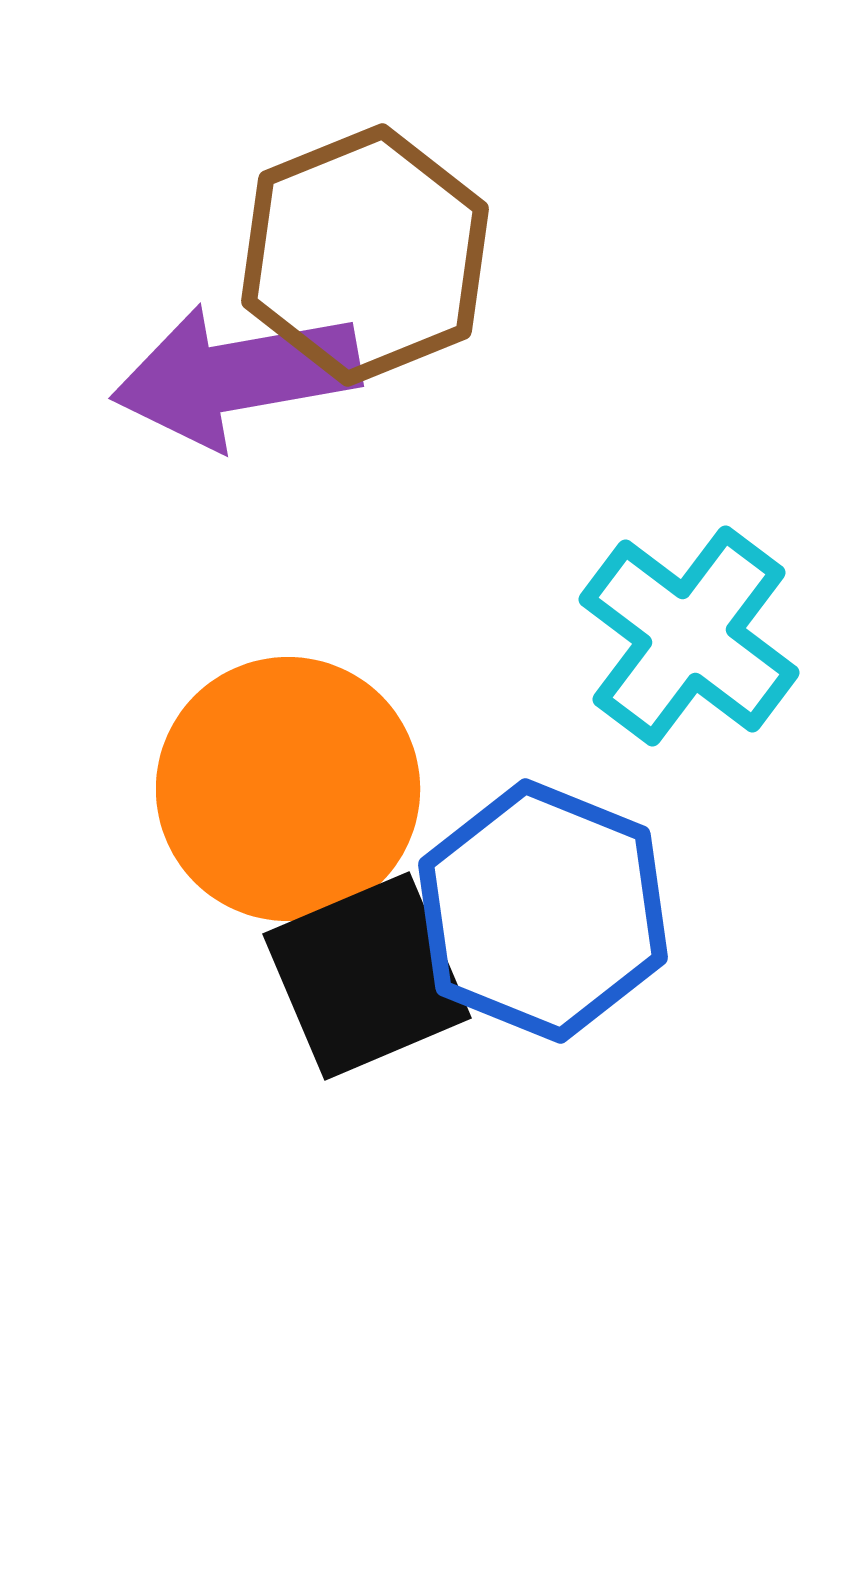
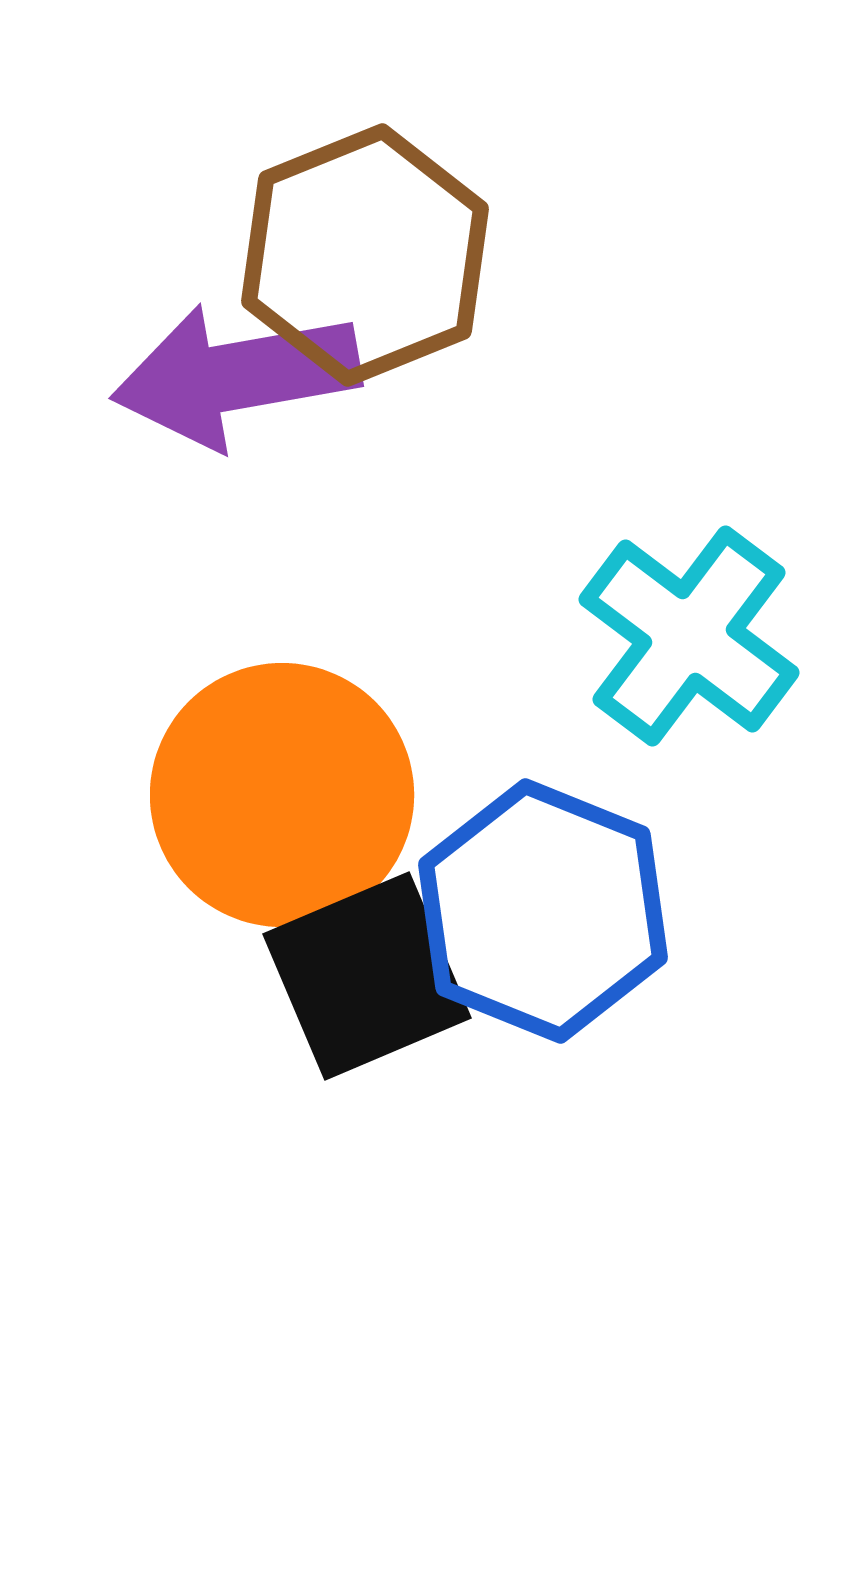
orange circle: moved 6 px left, 6 px down
